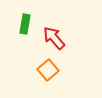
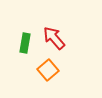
green rectangle: moved 19 px down
